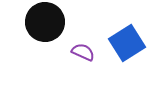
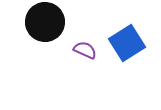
purple semicircle: moved 2 px right, 2 px up
